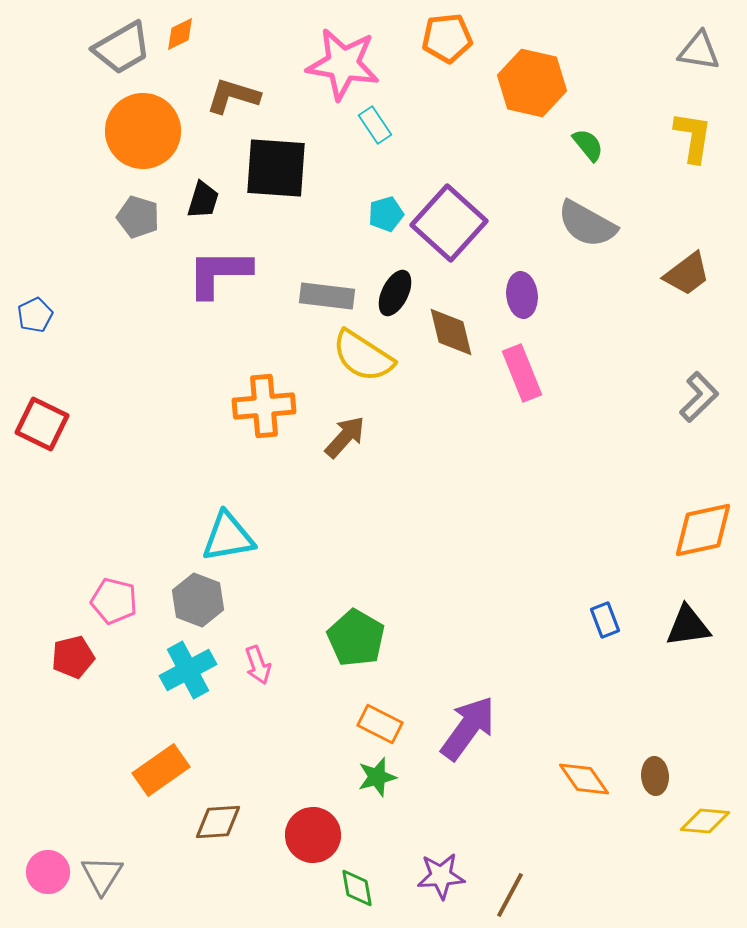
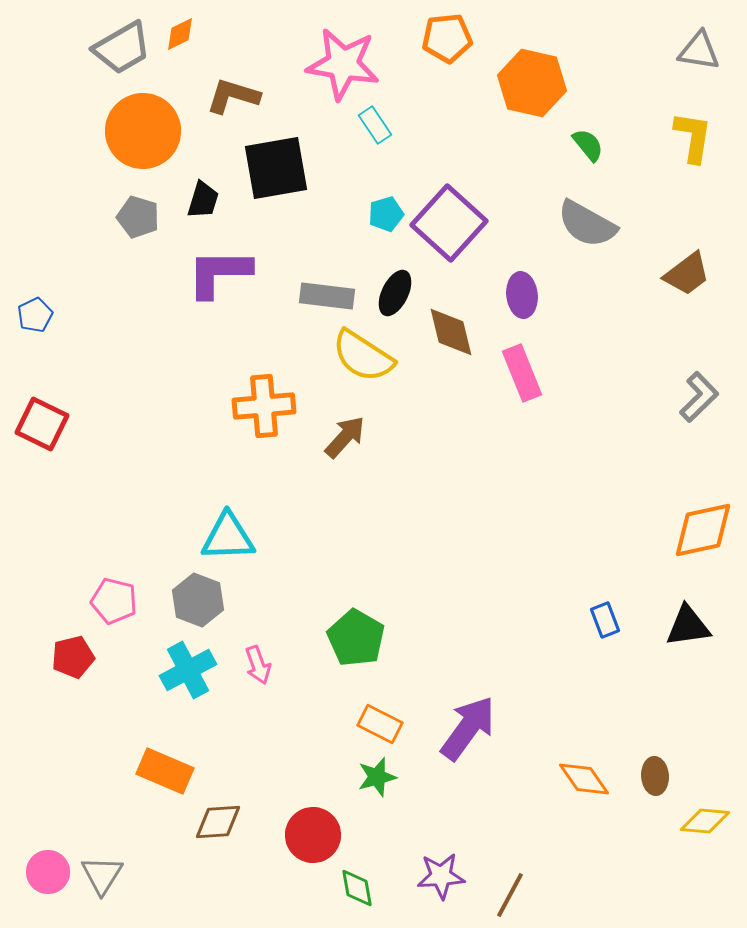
black square at (276, 168): rotated 14 degrees counterclockwise
cyan triangle at (228, 537): rotated 8 degrees clockwise
orange rectangle at (161, 770): moved 4 px right, 1 px down; rotated 58 degrees clockwise
